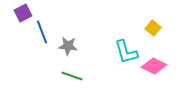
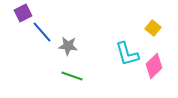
blue line: rotated 20 degrees counterclockwise
cyan L-shape: moved 1 px right, 2 px down
pink diamond: rotated 70 degrees counterclockwise
